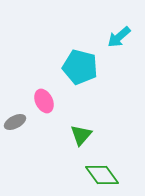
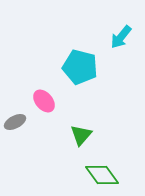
cyan arrow: moved 2 px right; rotated 10 degrees counterclockwise
pink ellipse: rotated 15 degrees counterclockwise
